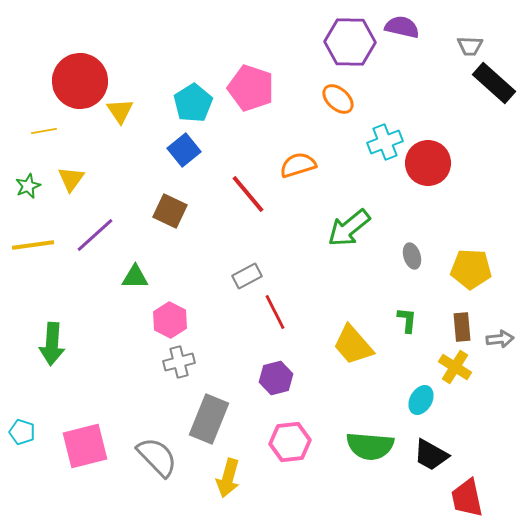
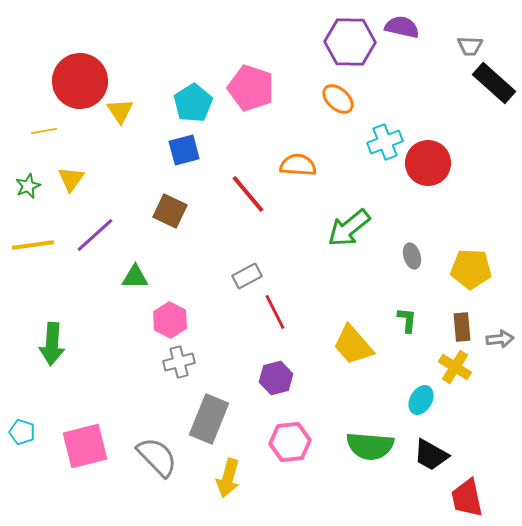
blue square at (184, 150): rotated 24 degrees clockwise
orange semicircle at (298, 165): rotated 21 degrees clockwise
